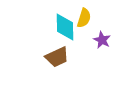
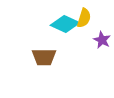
cyan diamond: moved 3 px up; rotated 64 degrees counterclockwise
brown trapezoid: moved 13 px left; rotated 25 degrees clockwise
